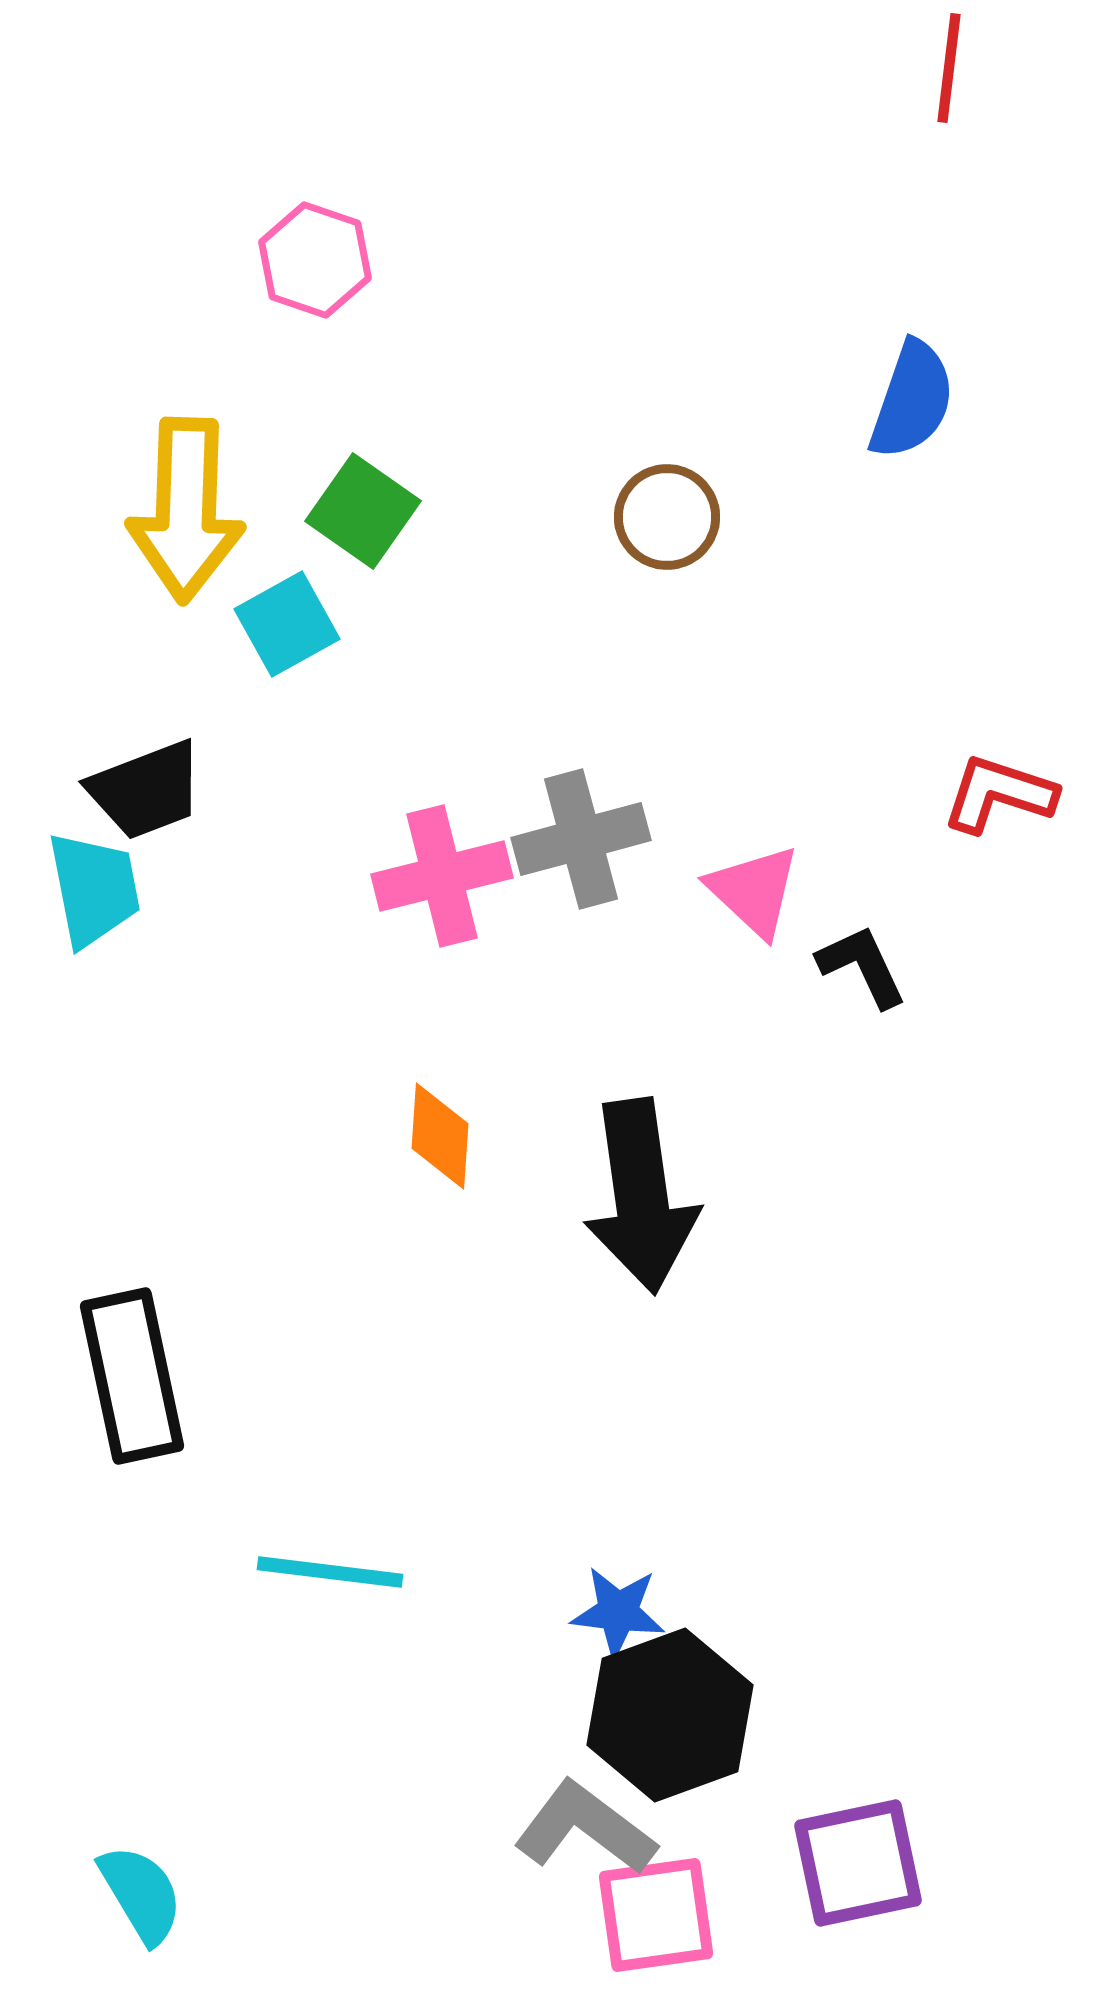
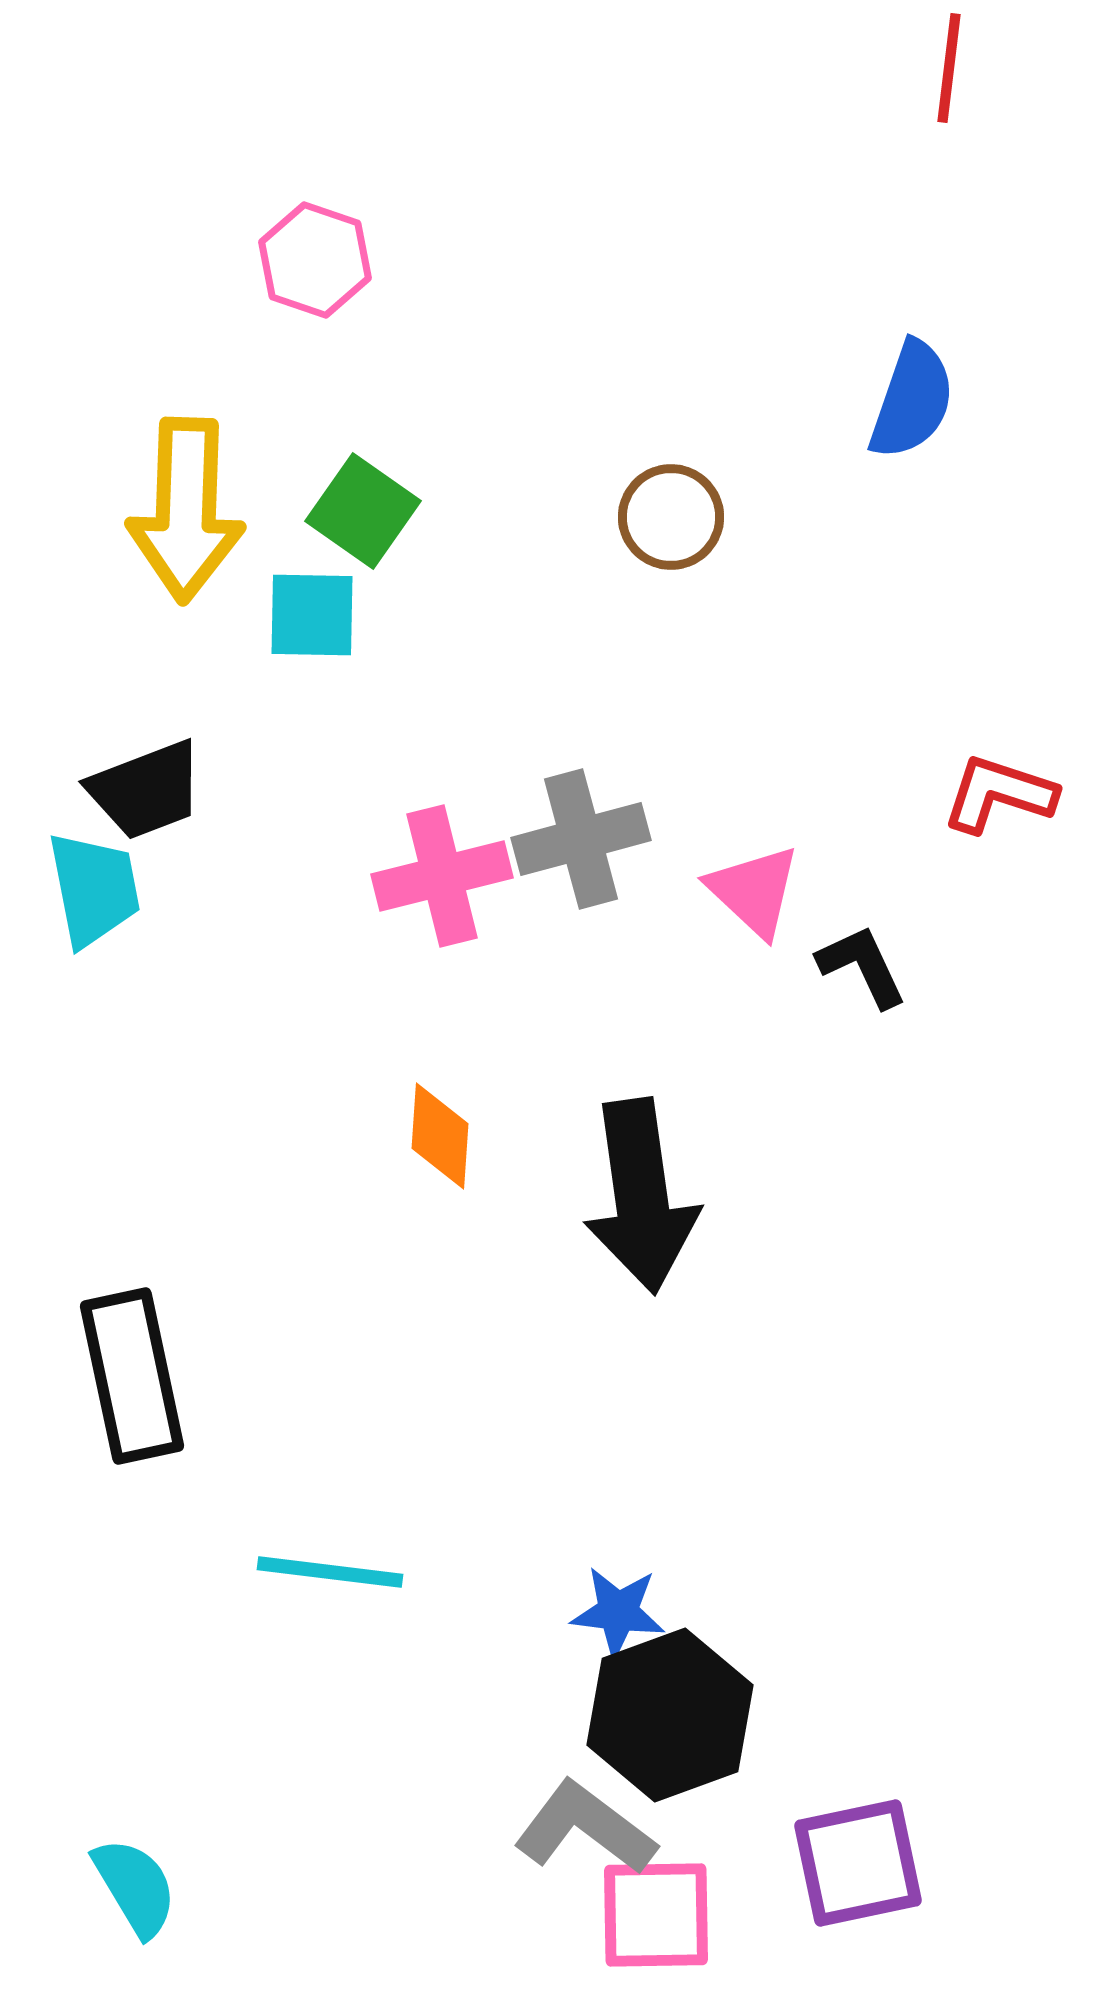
brown circle: moved 4 px right
cyan square: moved 25 px right, 9 px up; rotated 30 degrees clockwise
cyan semicircle: moved 6 px left, 7 px up
pink square: rotated 7 degrees clockwise
